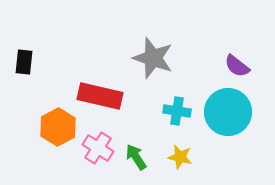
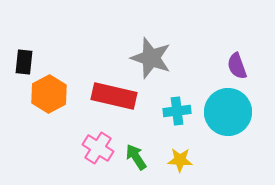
gray star: moved 2 px left
purple semicircle: rotated 32 degrees clockwise
red rectangle: moved 14 px right
cyan cross: rotated 16 degrees counterclockwise
orange hexagon: moved 9 px left, 33 px up
yellow star: moved 3 px down; rotated 10 degrees counterclockwise
